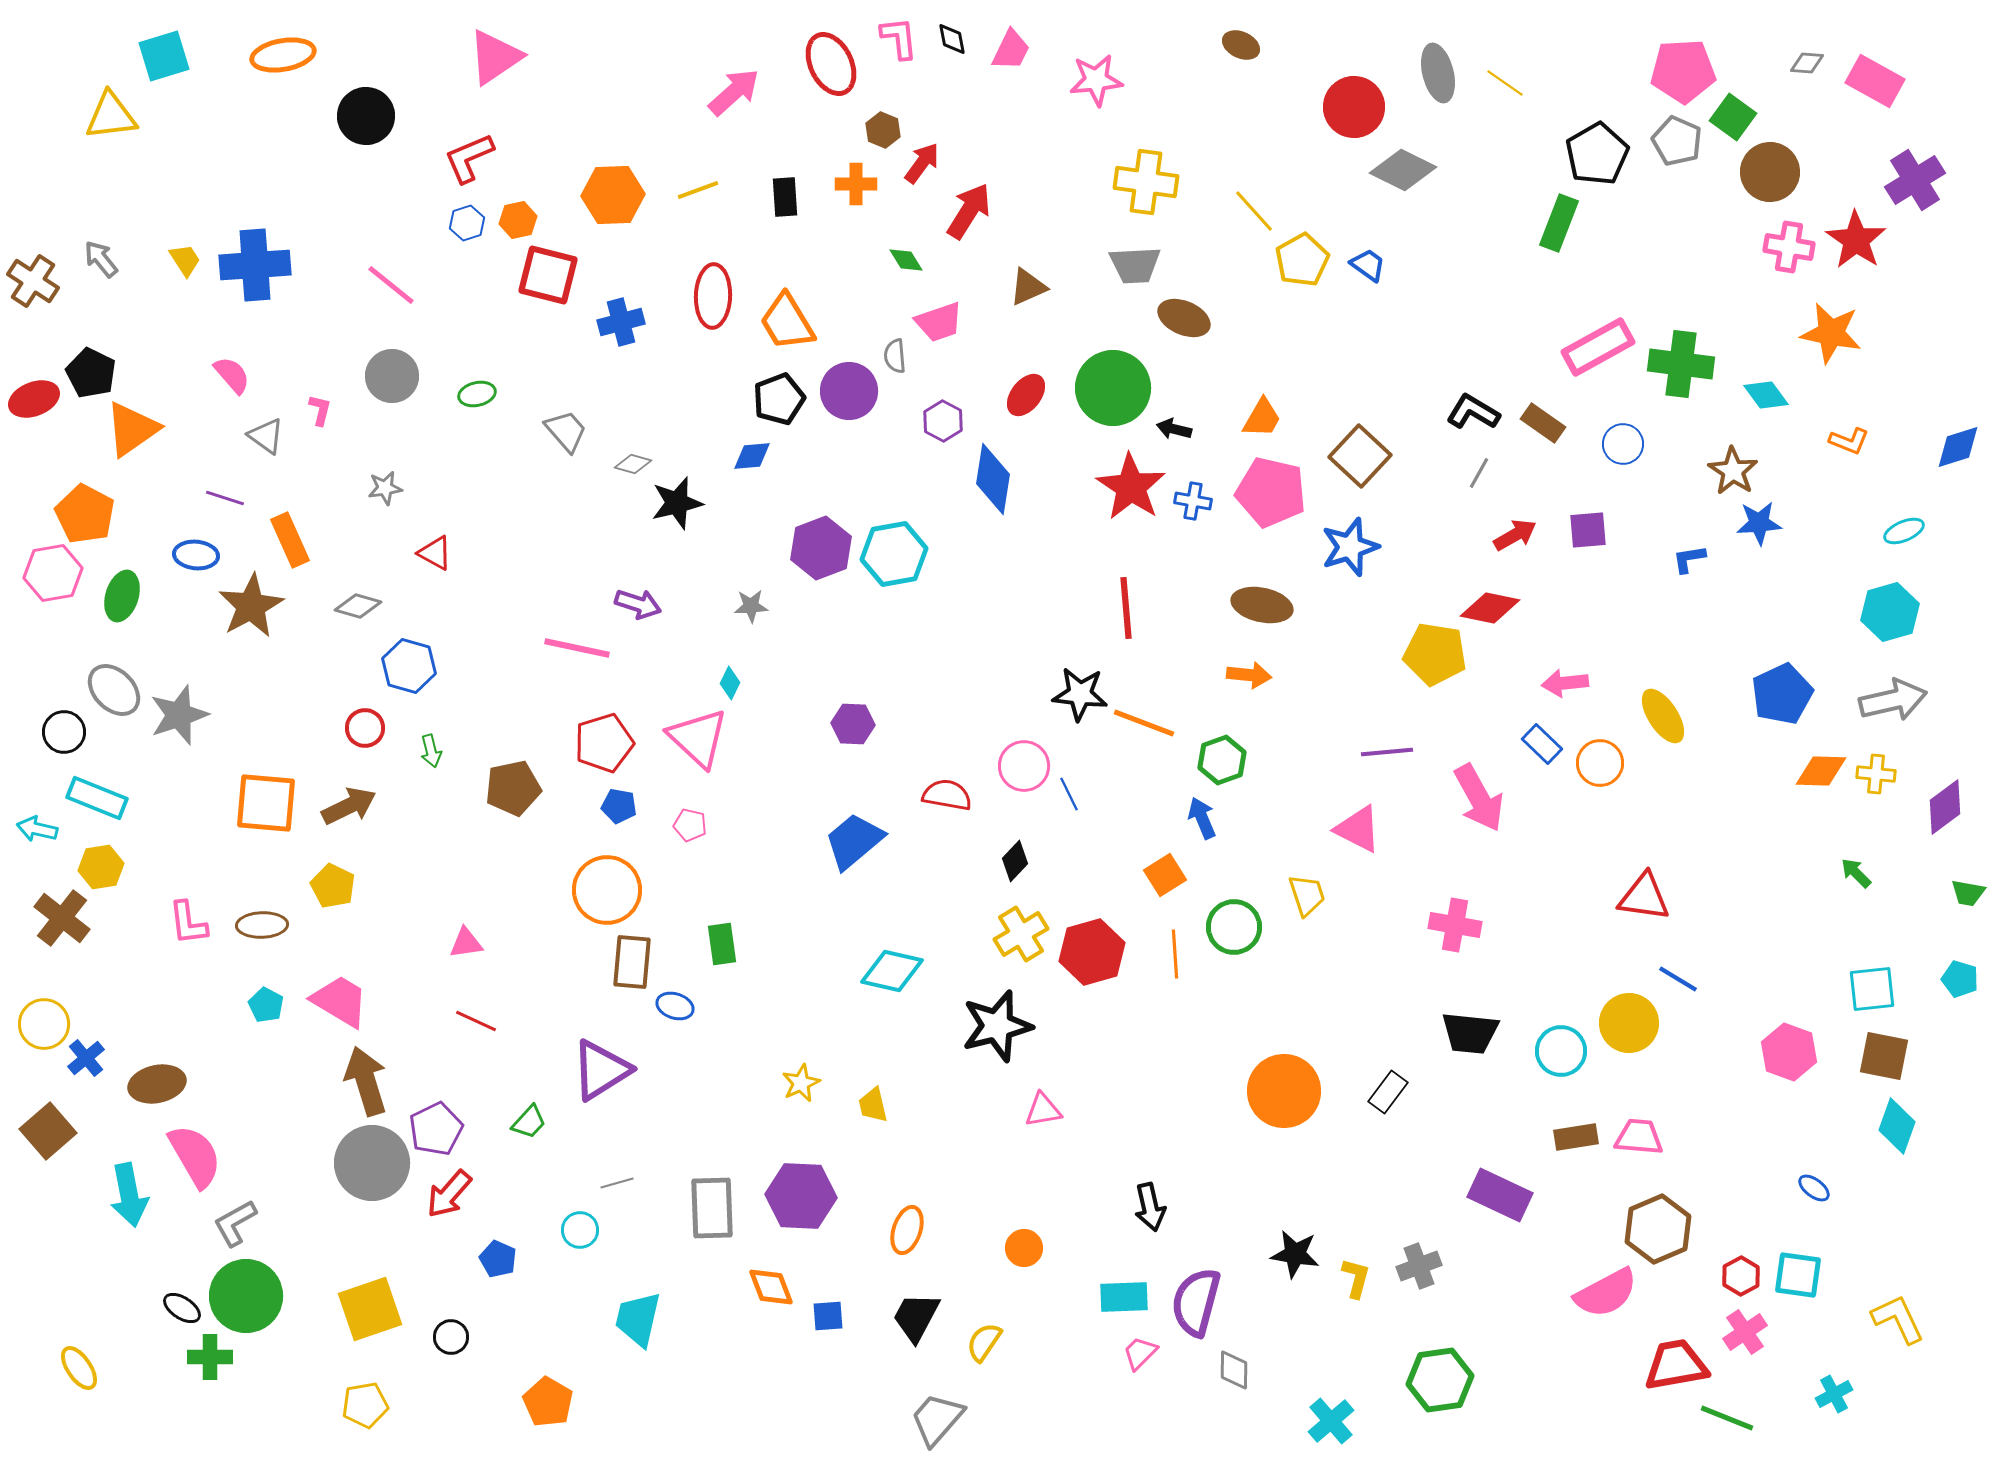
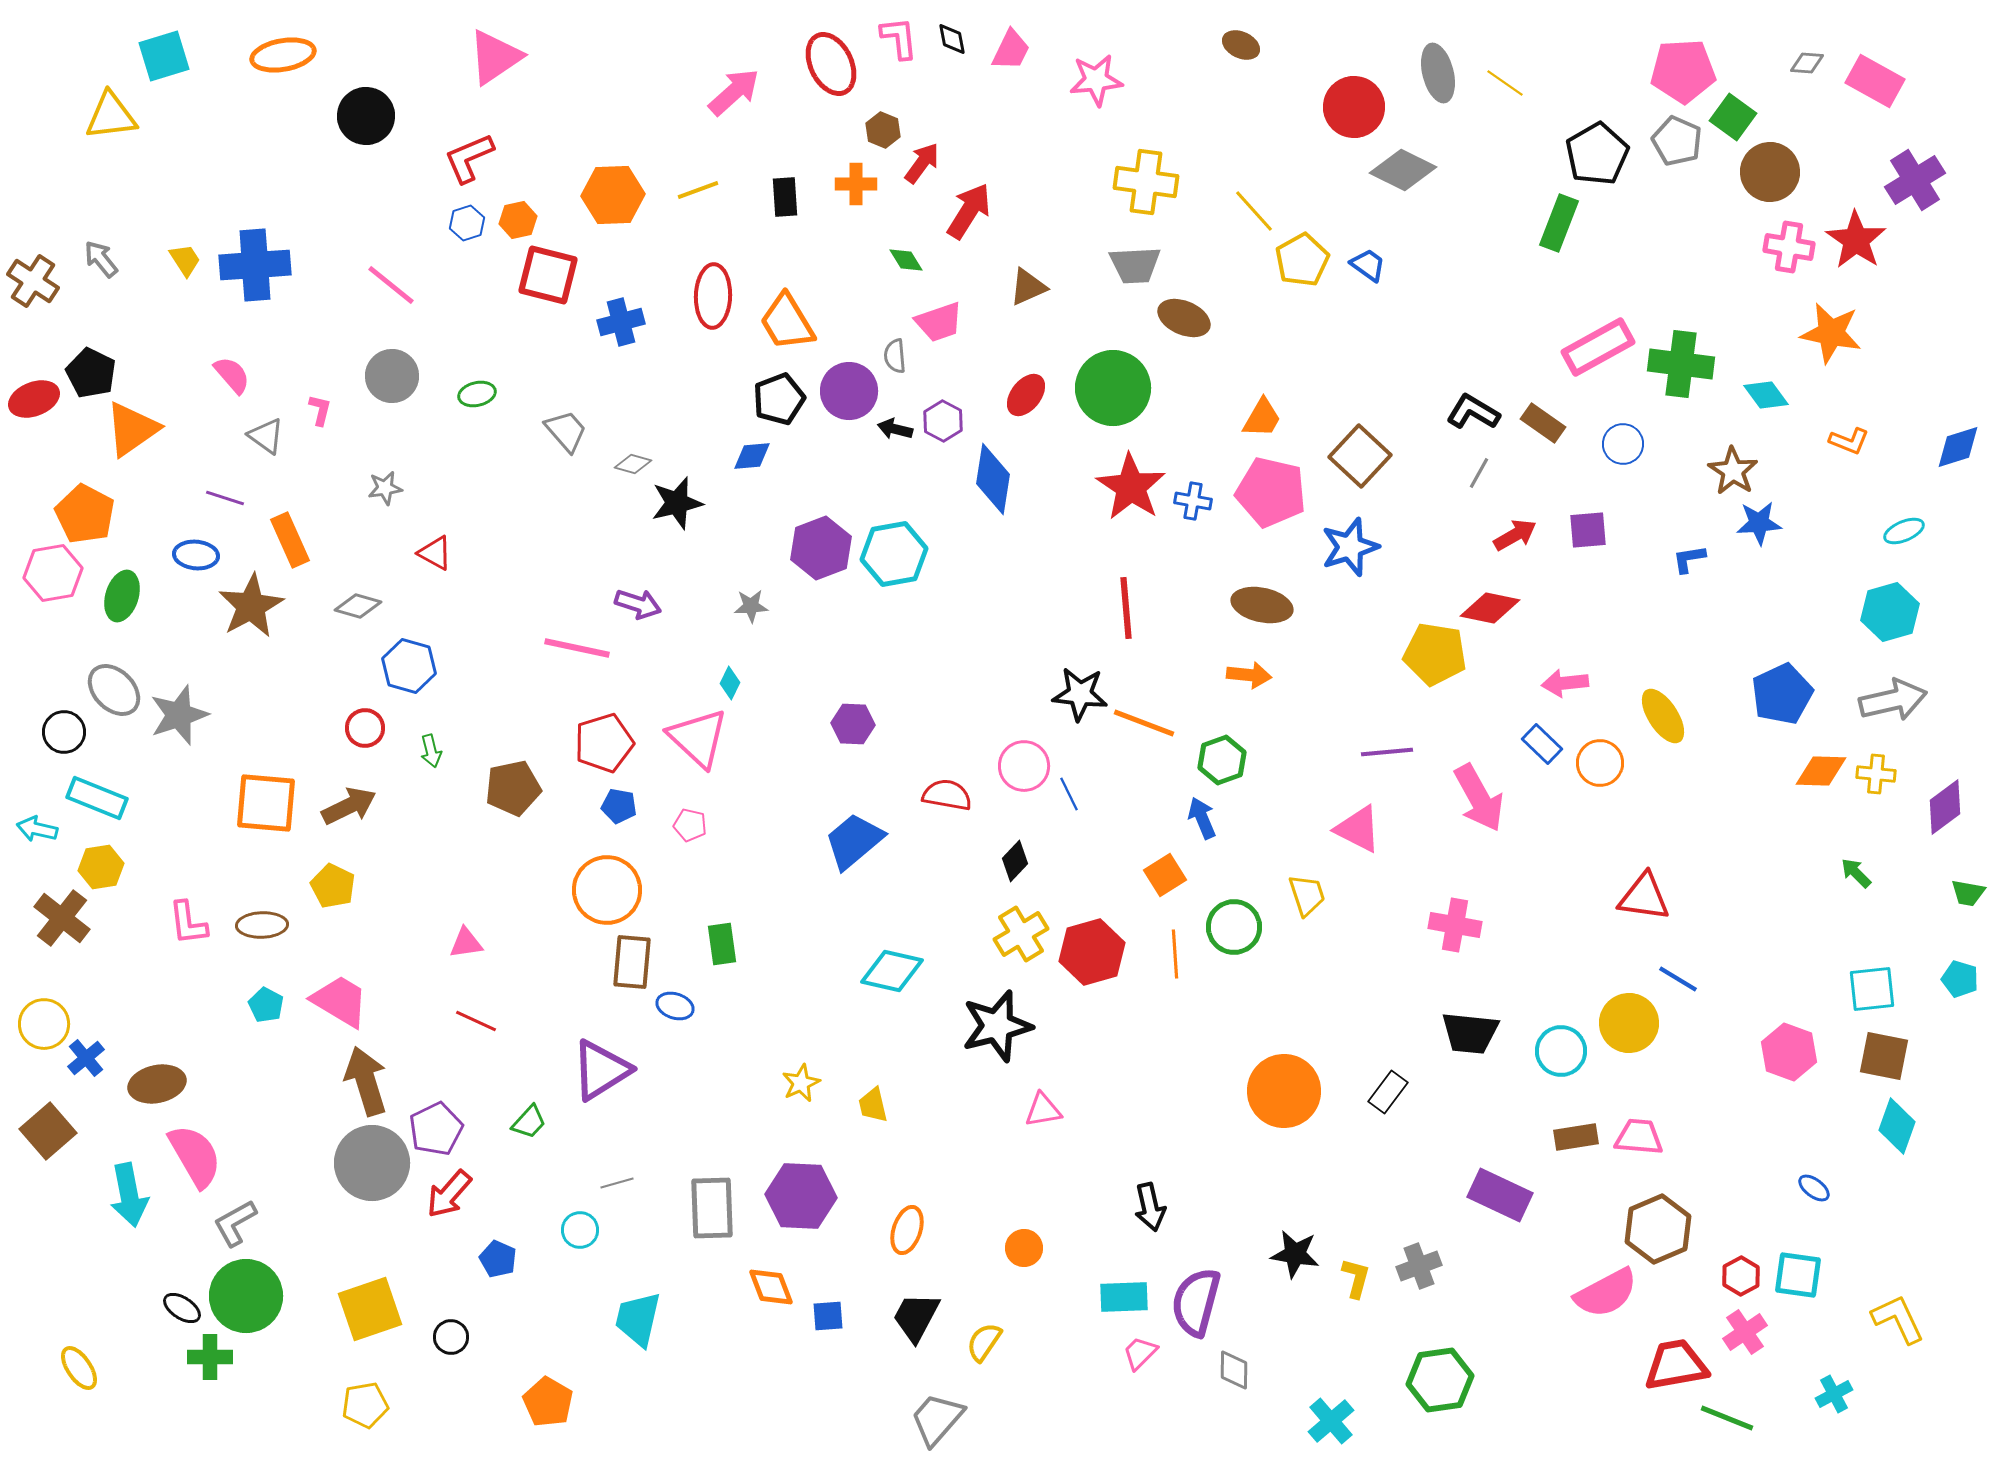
black arrow at (1174, 429): moved 279 px left
